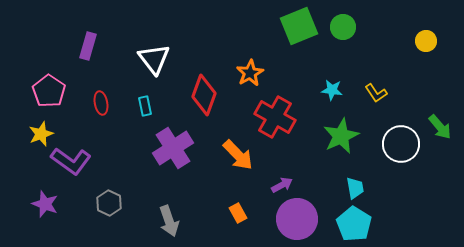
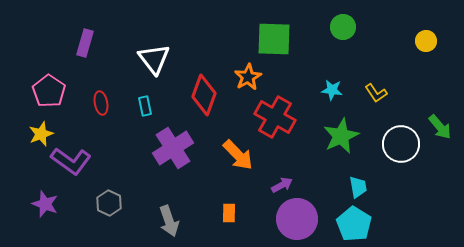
green square: moved 25 px left, 13 px down; rotated 24 degrees clockwise
purple rectangle: moved 3 px left, 3 px up
orange star: moved 2 px left, 4 px down
cyan trapezoid: moved 3 px right, 1 px up
orange rectangle: moved 9 px left; rotated 30 degrees clockwise
